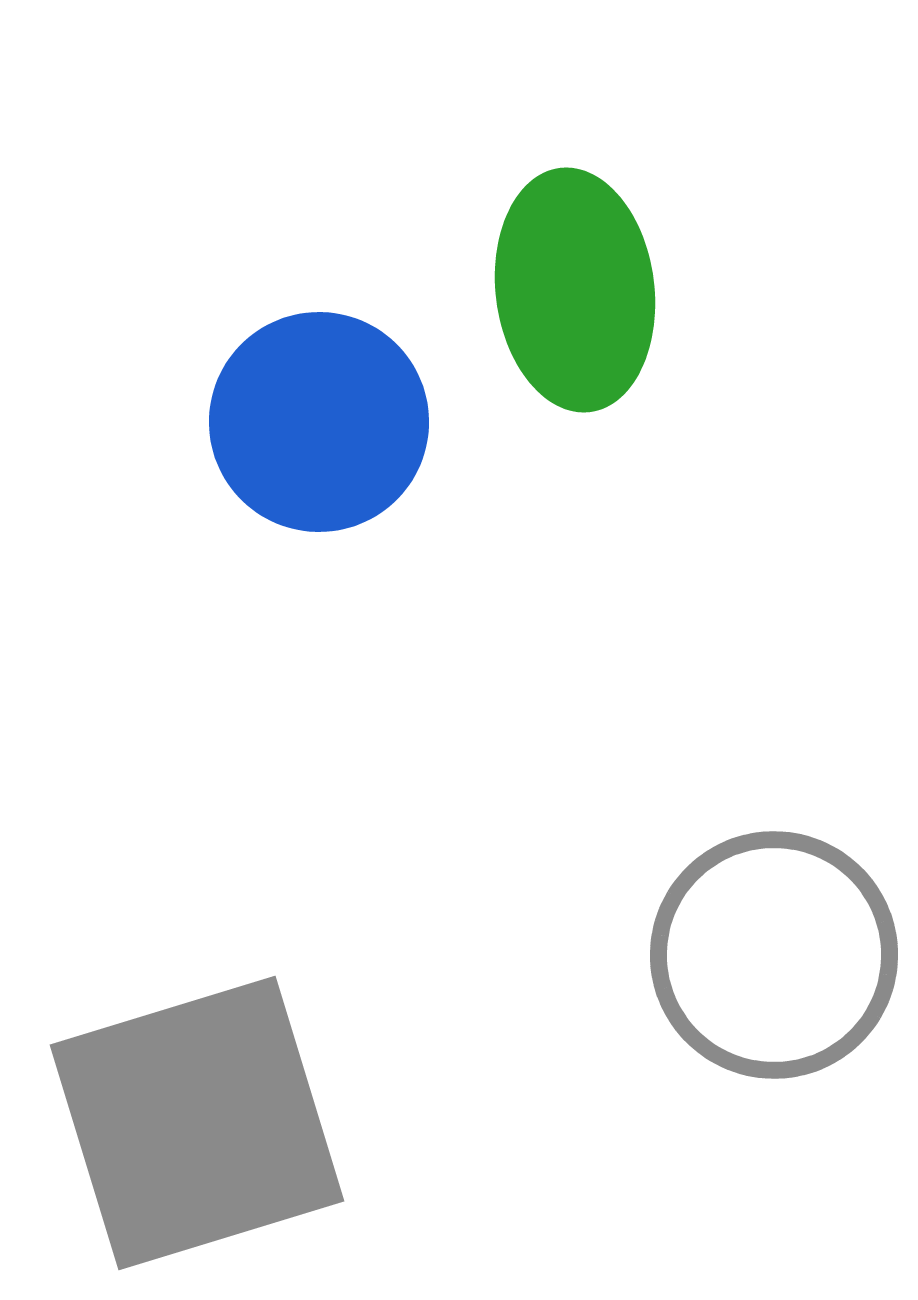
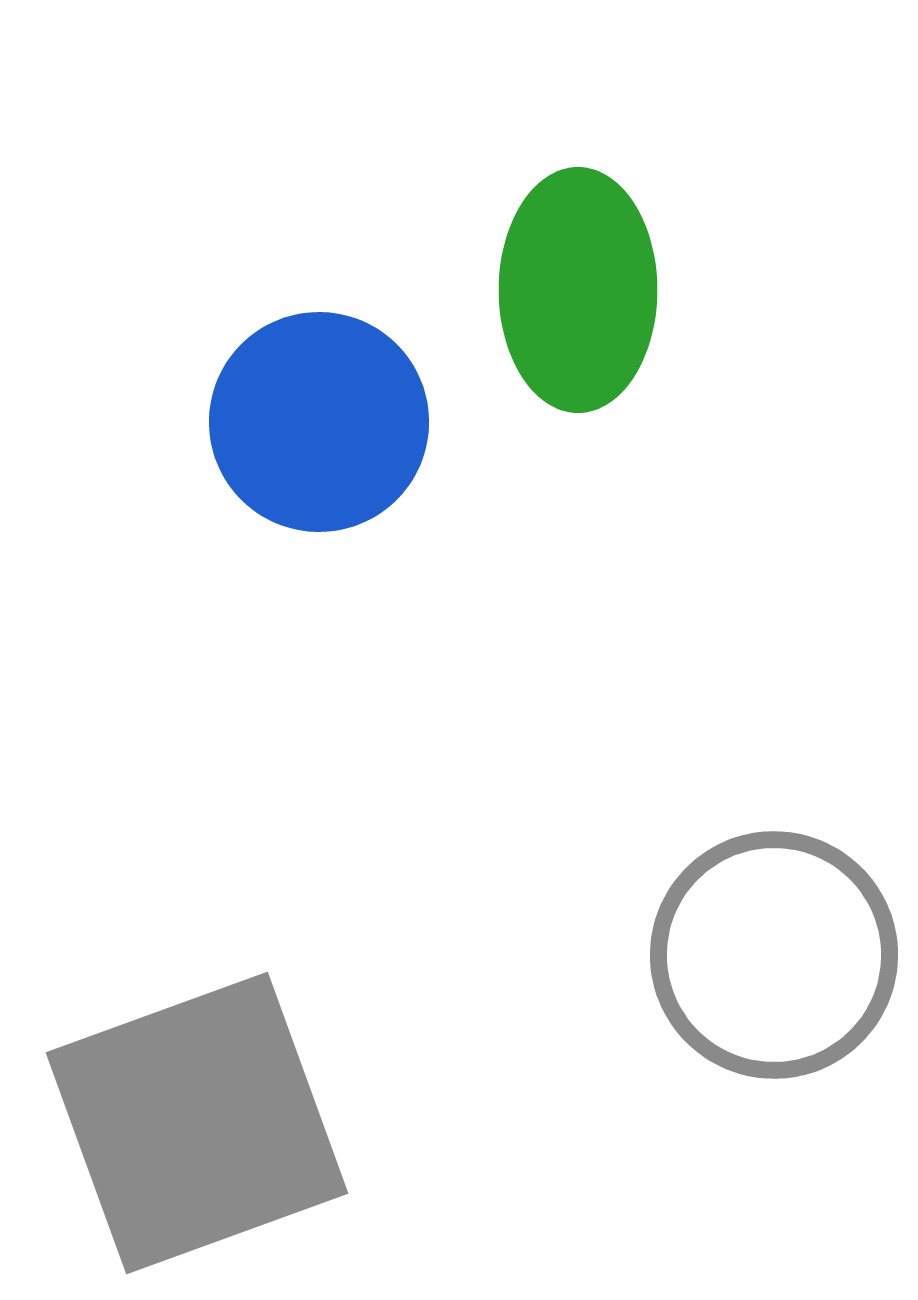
green ellipse: moved 3 px right; rotated 7 degrees clockwise
gray square: rotated 3 degrees counterclockwise
